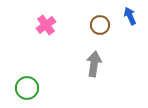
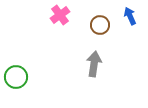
pink cross: moved 14 px right, 10 px up
green circle: moved 11 px left, 11 px up
